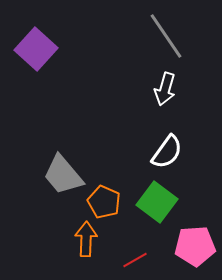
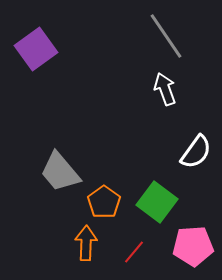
purple square: rotated 12 degrees clockwise
white arrow: rotated 144 degrees clockwise
white semicircle: moved 29 px right
gray trapezoid: moved 3 px left, 3 px up
orange pentagon: rotated 12 degrees clockwise
orange arrow: moved 4 px down
pink pentagon: moved 2 px left
red line: moved 1 px left, 8 px up; rotated 20 degrees counterclockwise
